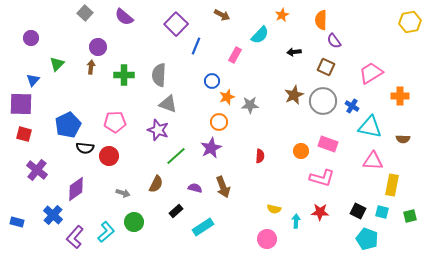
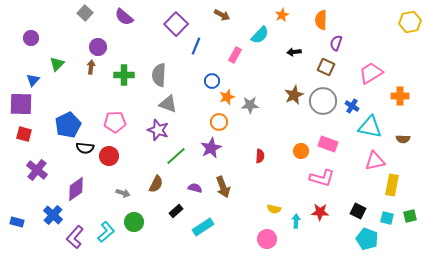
purple semicircle at (334, 41): moved 2 px right, 2 px down; rotated 56 degrees clockwise
pink triangle at (373, 161): moved 2 px right; rotated 15 degrees counterclockwise
cyan square at (382, 212): moved 5 px right, 6 px down
